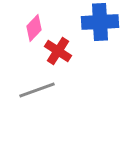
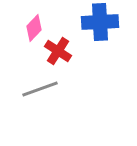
gray line: moved 3 px right, 1 px up
